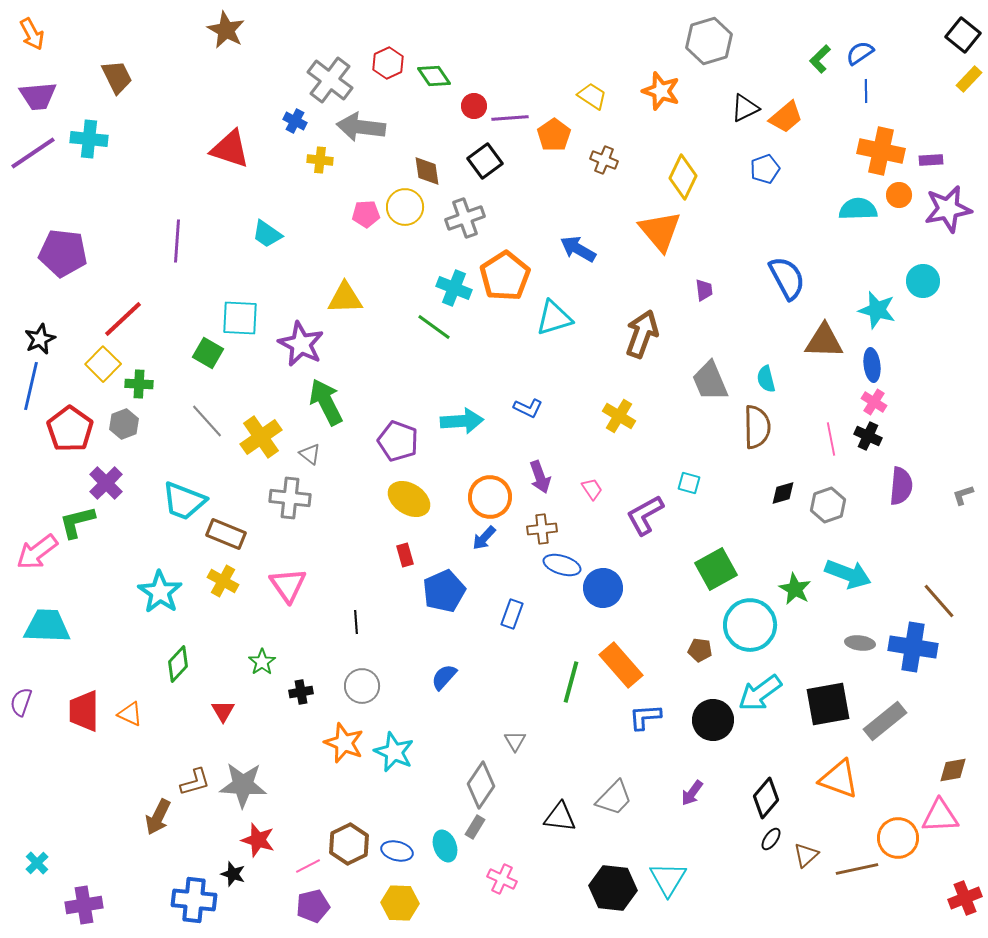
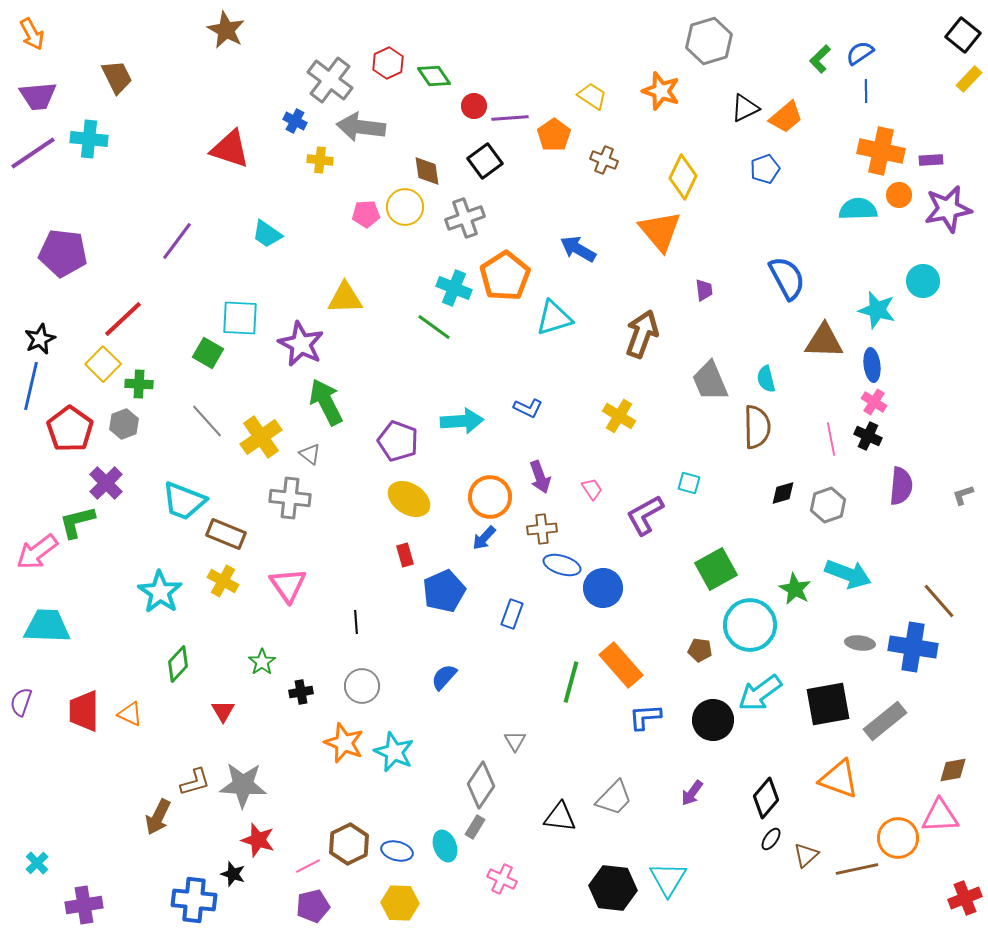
purple line at (177, 241): rotated 33 degrees clockwise
